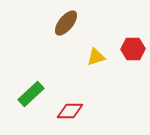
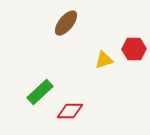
red hexagon: moved 1 px right
yellow triangle: moved 8 px right, 3 px down
green rectangle: moved 9 px right, 2 px up
